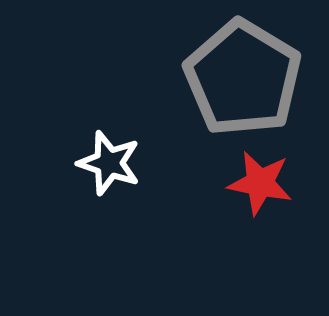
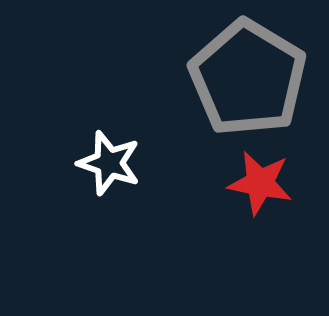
gray pentagon: moved 5 px right
